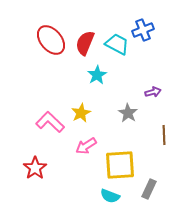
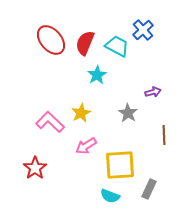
blue cross: rotated 20 degrees counterclockwise
cyan trapezoid: moved 2 px down
